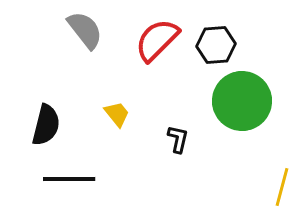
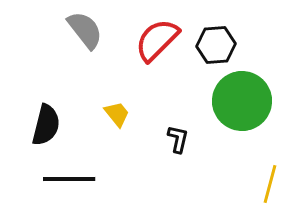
yellow line: moved 12 px left, 3 px up
